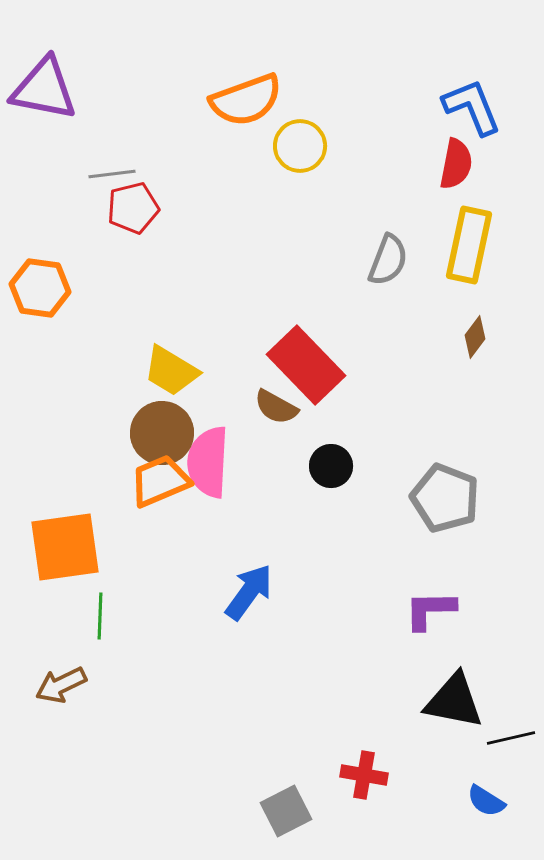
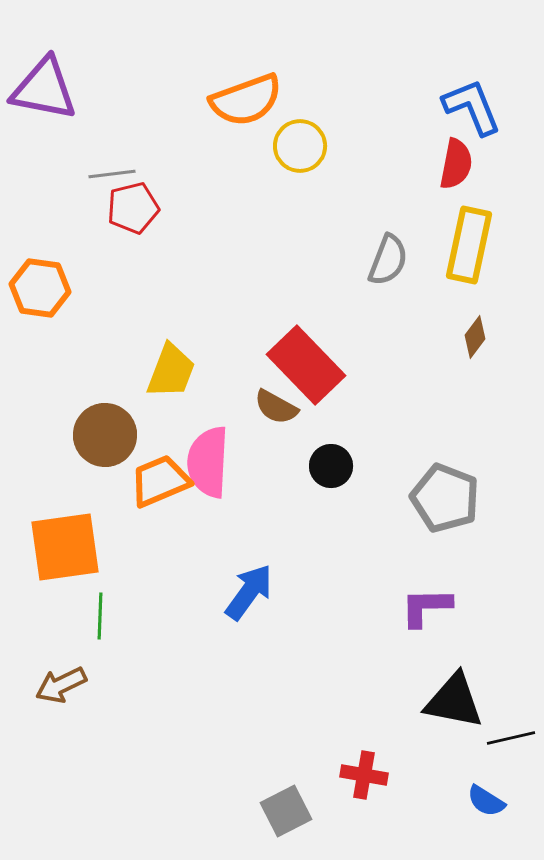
yellow trapezoid: rotated 100 degrees counterclockwise
brown circle: moved 57 px left, 2 px down
purple L-shape: moved 4 px left, 3 px up
